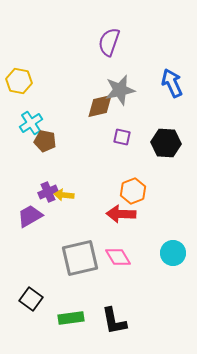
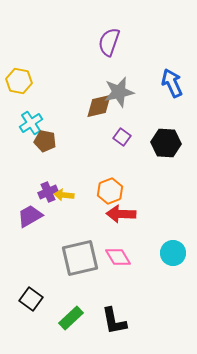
gray star: moved 1 px left, 2 px down
brown diamond: moved 1 px left
purple square: rotated 24 degrees clockwise
orange hexagon: moved 23 px left
green rectangle: rotated 35 degrees counterclockwise
